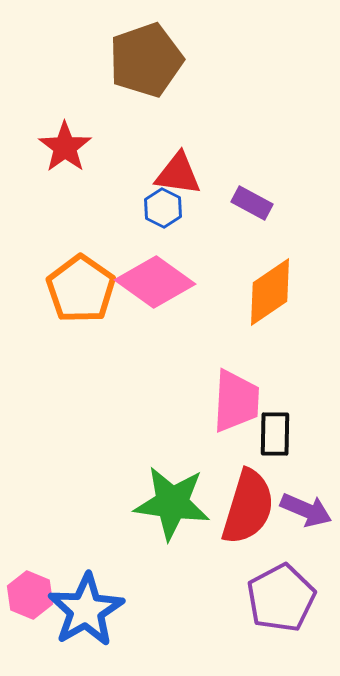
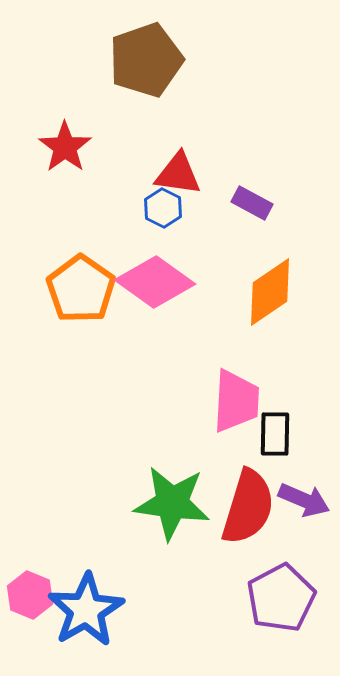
purple arrow: moved 2 px left, 10 px up
